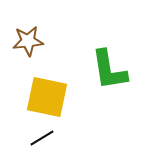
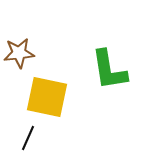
brown star: moved 9 px left, 12 px down
black line: moved 14 px left; rotated 35 degrees counterclockwise
